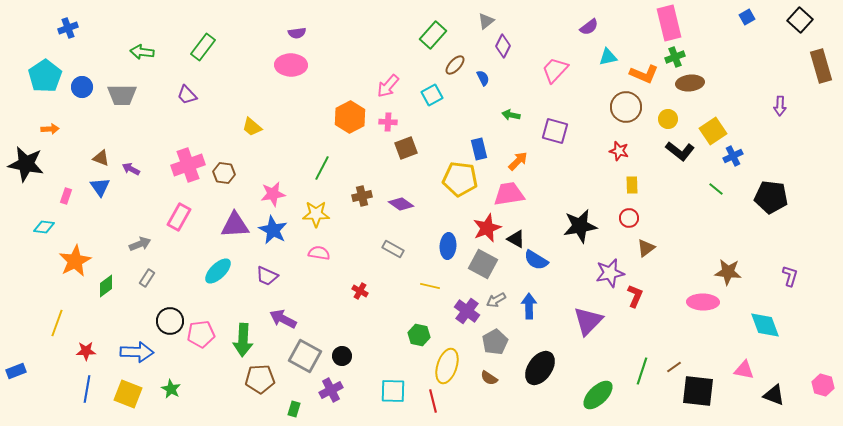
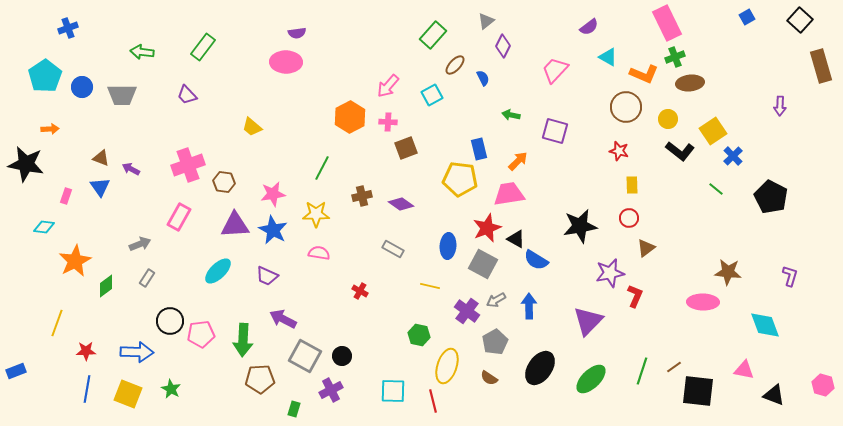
pink rectangle at (669, 23): moved 2 px left; rotated 12 degrees counterclockwise
cyan triangle at (608, 57): rotated 42 degrees clockwise
pink ellipse at (291, 65): moved 5 px left, 3 px up
blue cross at (733, 156): rotated 18 degrees counterclockwise
brown hexagon at (224, 173): moved 9 px down
black pentagon at (771, 197): rotated 20 degrees clockwise
green ellipse at (598, 395): moved 7 px left, 16 px up
